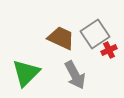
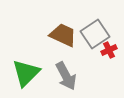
brown trapezoid: moved 2 px right, 3 px up
gray arrow: moved 9 px left, 1 px down
